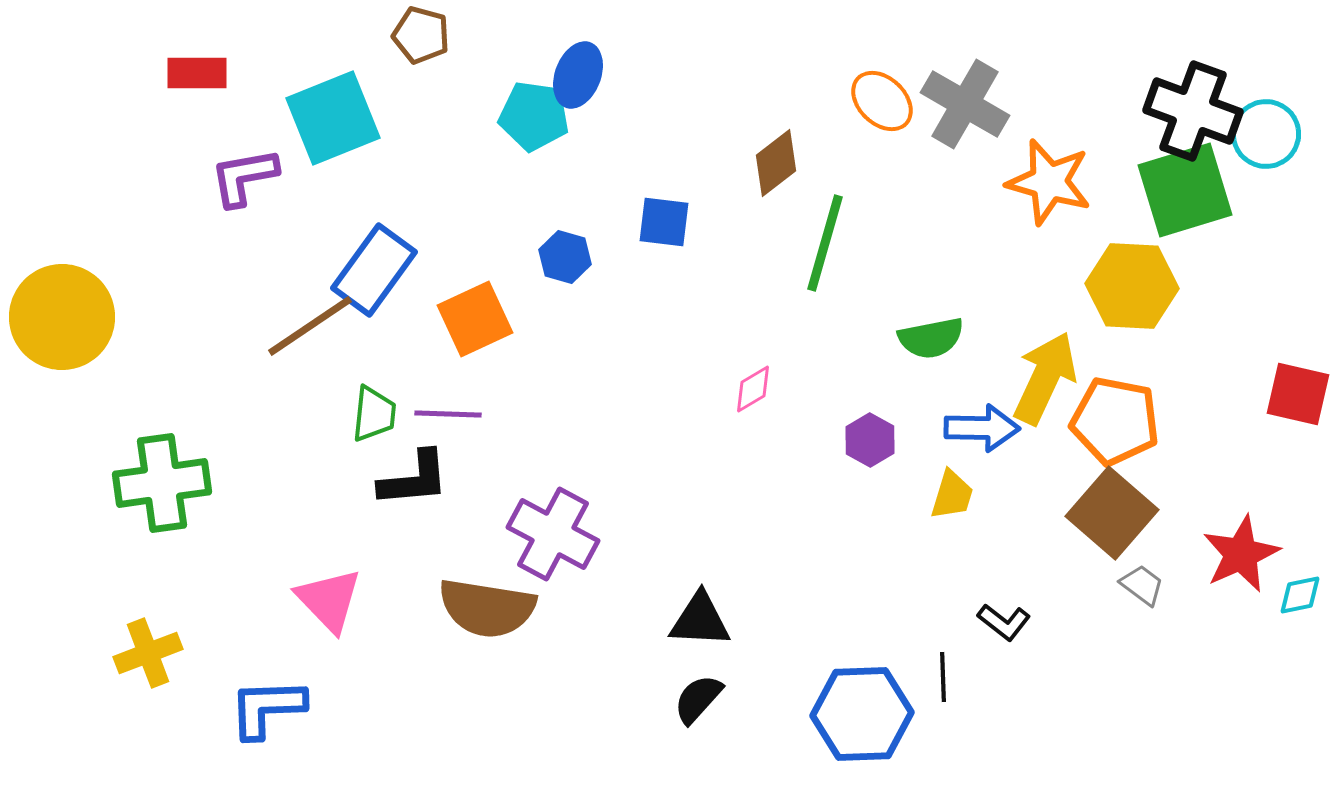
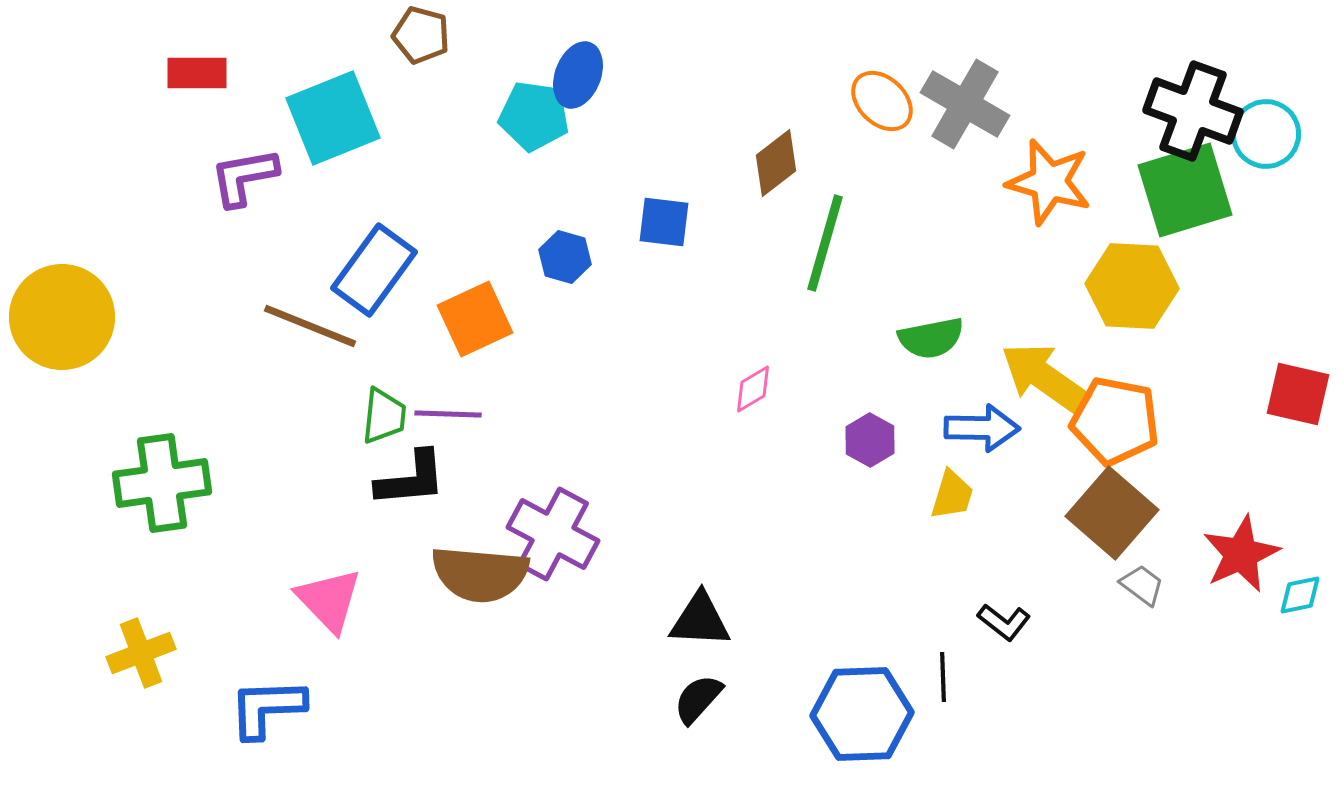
brown line at (310, 326): rotated 56 degrees clockwise
yellow arrow at (1045, 378): rotated 80 degrees counterclockwise
green trapezoid at (374, 414): moved 10 px right, 2 px down
black L-shape at (414, 479): moved 3 px left
brown semicircle at (487, 608): moved 7 px left, 34 px up; rotated 4 degrees counterclockwise
yellow cross at (148, 653): moved 7 px left
